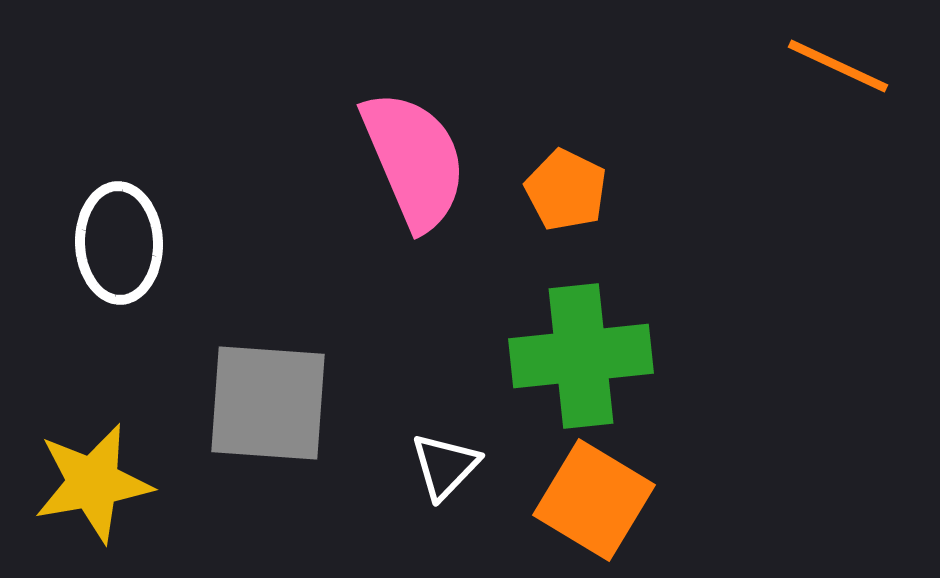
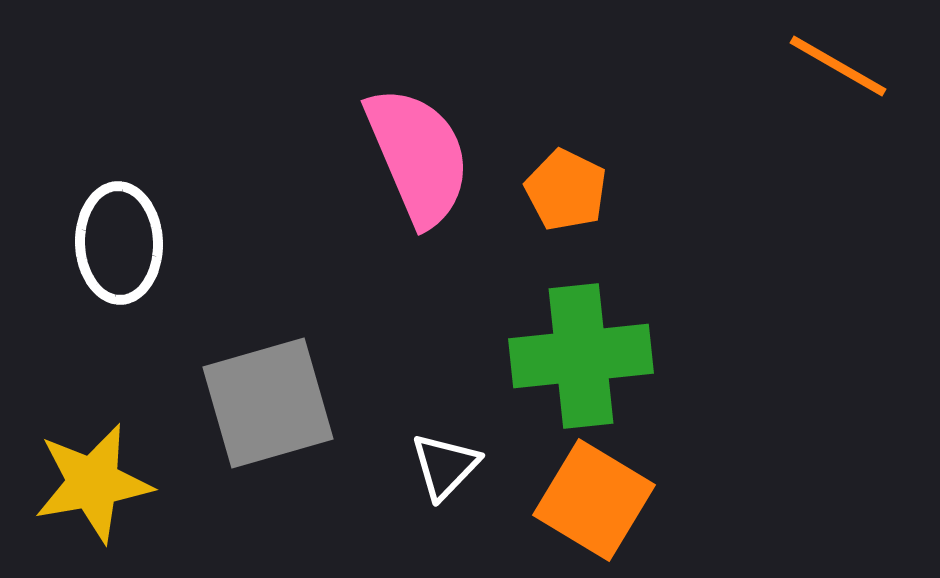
orange line: rotated 5 degrees clockwise
pink semicircle: moved 4 px right, 4 px up
gray square: rotated 20 degrees counterclockwise
